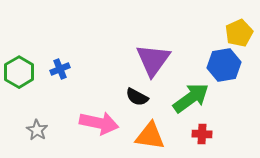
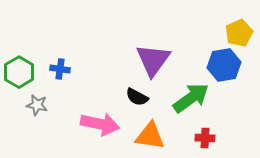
blue cross: rotated 30 degrees clockwise
pink arrow: moved 1 px right, 1 px down
gray star: moved 25 px up; rotated 20 degrees counterclockwise
red cross: moved 3 px right, 4 px down
